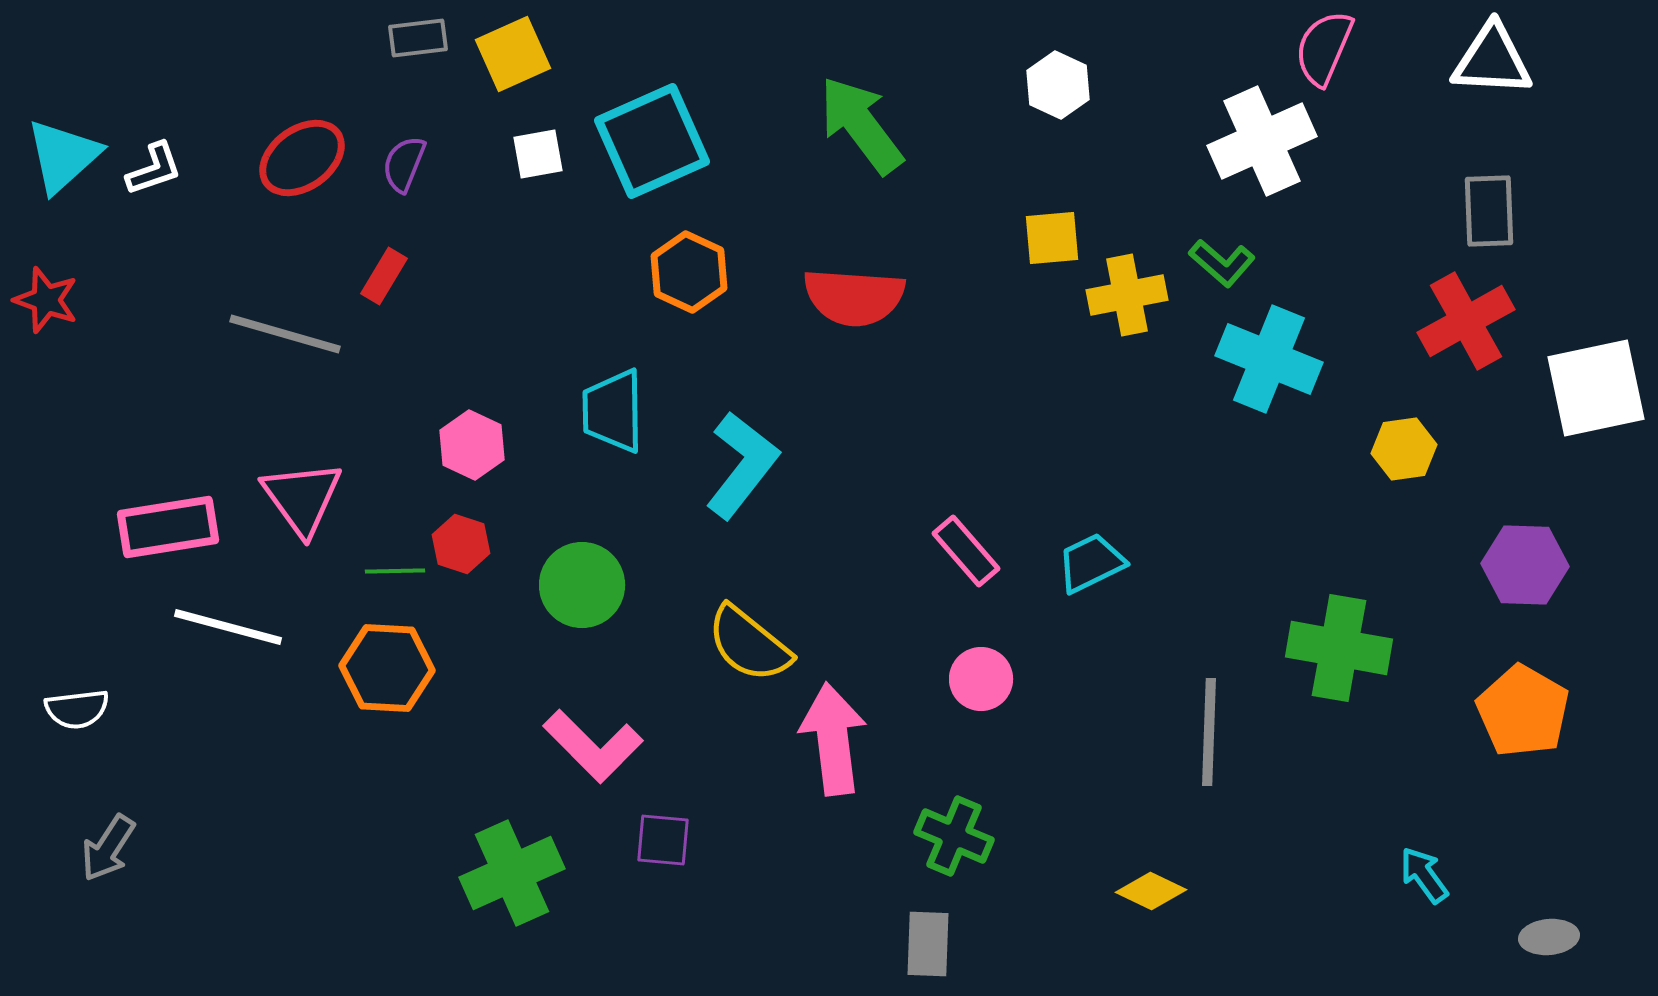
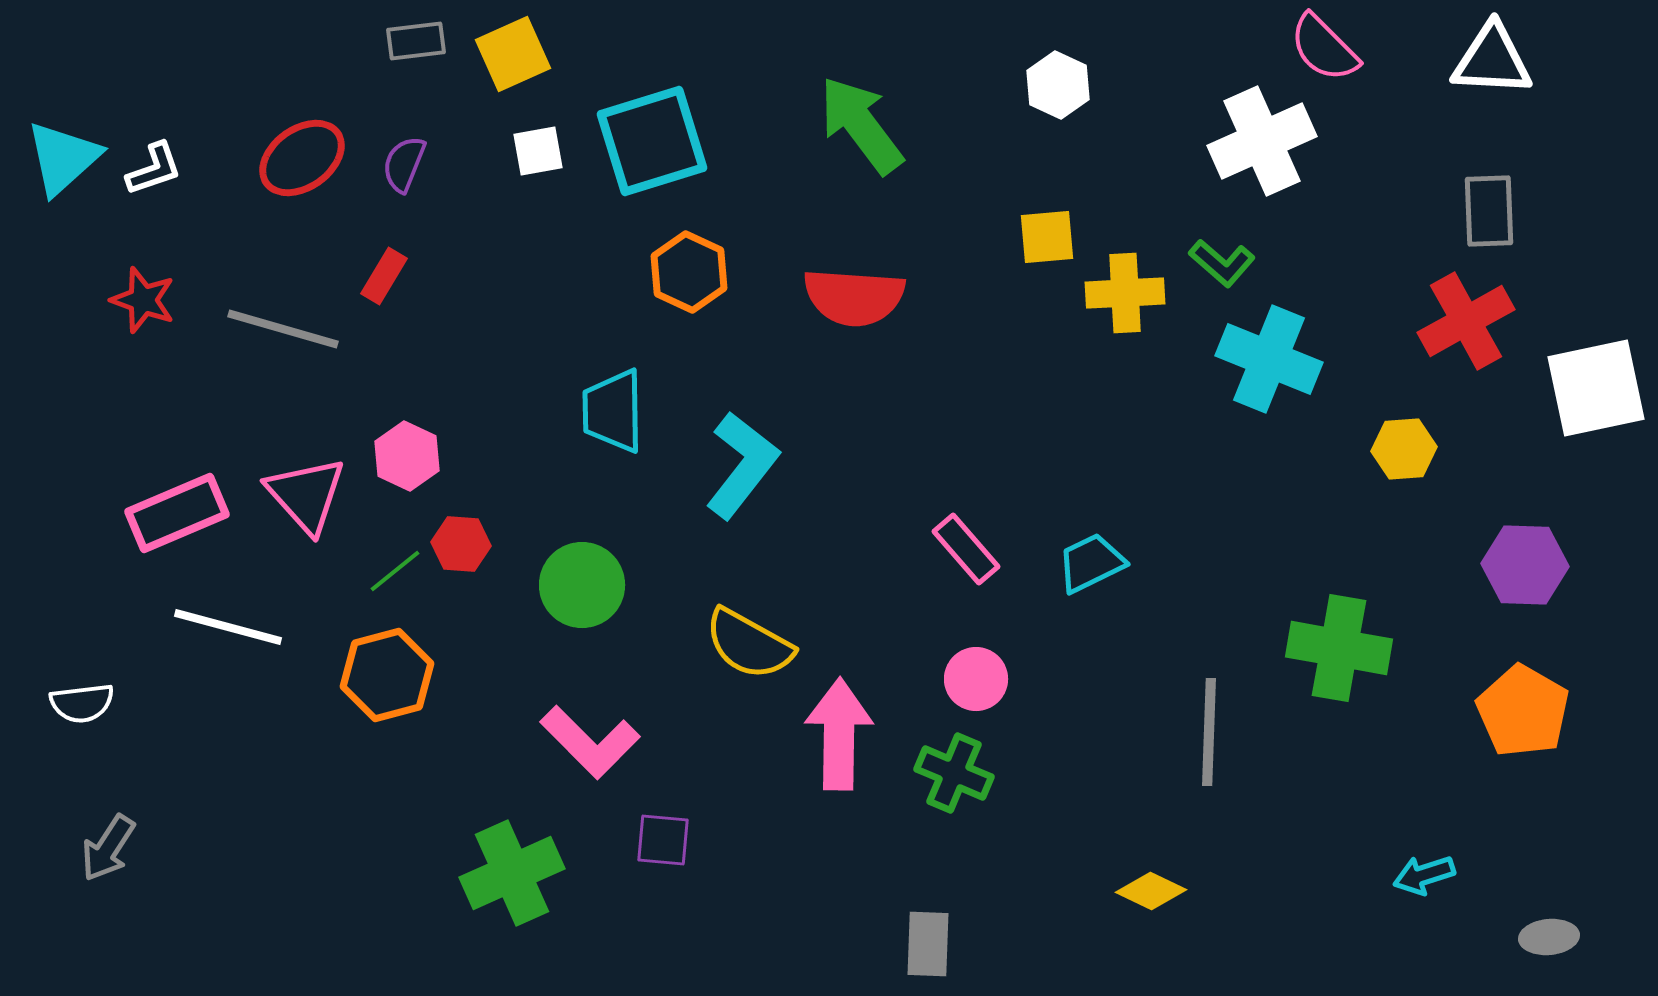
gray rectangle at (418, 38): moved 2 px left, 3 px down
pink semicircle at (1324, 48): rotated 68 degrees counterclockwise
cyan square at (652, 141): rotated 7 degrees clockwise
white square at (538, 154): moved 3 px up
cyan triangle at (63, 156): moved 2 px down
yellow square at (1052, 238): moved 5 px left, 1 px up
yellow cross at (1127, 295): moved 2 px left, 2 px up; rotated 8 degrees clockwise
red star at (46, 300): moved 97 px right
gray line at (285, 334): moved 2 px left, 5 px up
pink hexagon at (472, 445): moved 65 px left, 11 px down
yellow hexagon at (1404, 449): rotated 4 degrees clockwise
pink triangle at (302, 498): moved 4 px right, 3 px up; rotated 6 degrees counterclockwise
pink rectangle at (168, 527): moved 9 px right, 14 px up; rotated 14 degrees counterclockwise
red hexagon at (461, 544): rotated 14 degrees counterclockwise
pink rectangle at (966, 551): moved 2 px up
green line at (395, 571): rotated 38 degrees counterclockwise
yellow semicircle at (749, 644): rotated 10 degrees counterclockwise
orange hexagon at (387, 668): moved 7 px down; rotated 18 degrees counterclockwise
pink circle at (981, 679): moved 5 px left
white semicircle at (77, 709): moved 5 px right, 6 px up
pink arrow at (833, 739): moved 6 px right, 5 px up; rotated 8 degrees clockwise
pink L-shape at (593, 746): moved 3 px left, 4 px up
green cross at (954, 836): moved 63 px up
cyan arrow at (1424, 875): rotated 72 degrees counterclockwise
